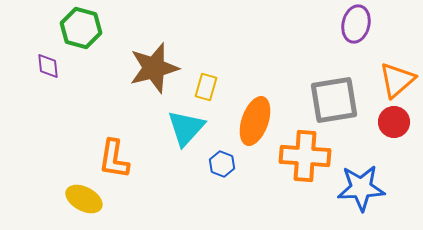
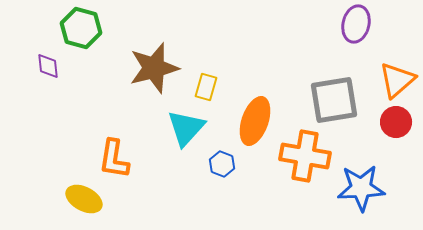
red circle: moved 2 px right
orange cross: rotated 6 degrees clockwise
